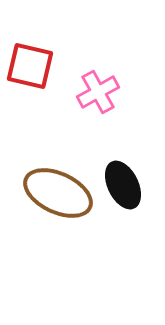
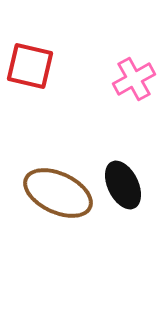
pink cross: moved 36 px right, 13 px up
